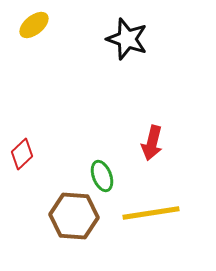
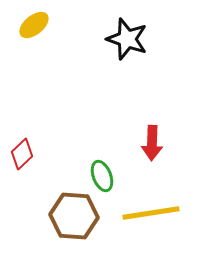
red arrow: rotated 12 degrees counterclockwise
